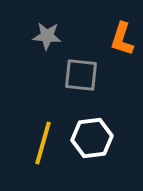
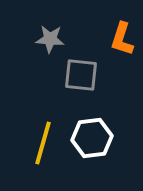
gray star: moved 3 px right, 3 px down
